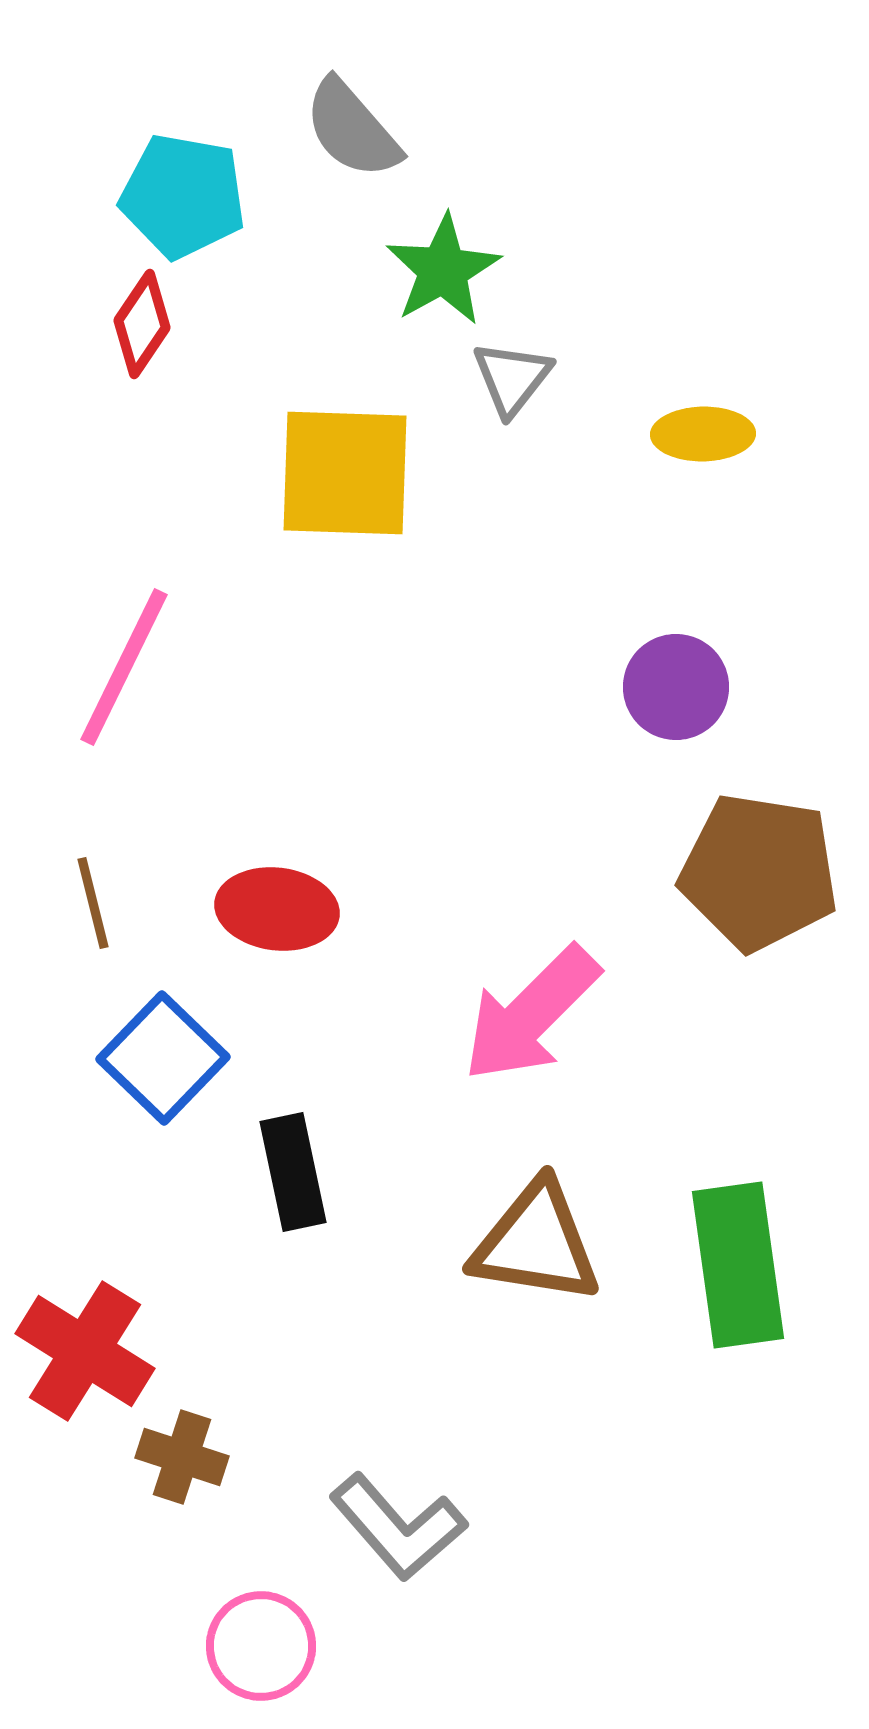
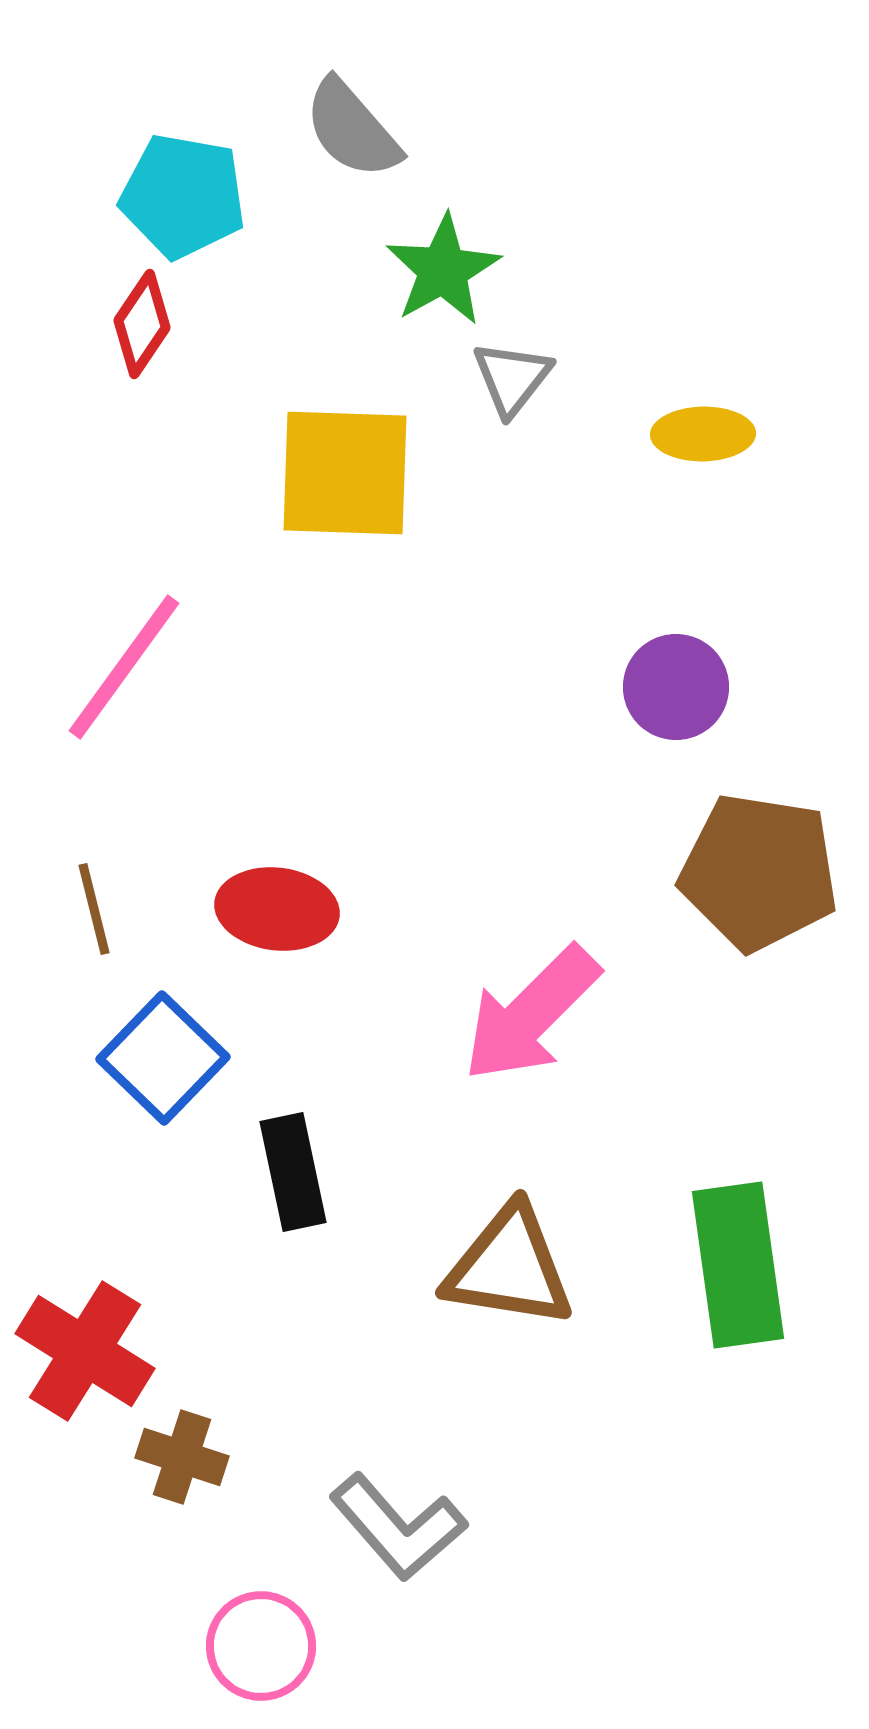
pink line: rotated 10 degrees clockwise
brown line: moved 1 px right, 6 px down
brown triangle: moved 27 px left, 24 px down
